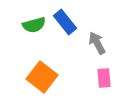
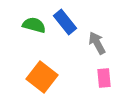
green semicircle: rotated 150 degrees counterclockwise
